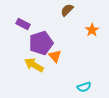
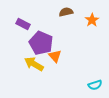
brown semicircle: moved 1 px left, 2 px down; rotated 32 degrees clockwise
orange star: moved 10 px up
purple pentagon: rotated 30 degrees counterclockwise
yellow arrow: moved 1 px up
cyan semicircle: moved 11 px right, 2 px up
